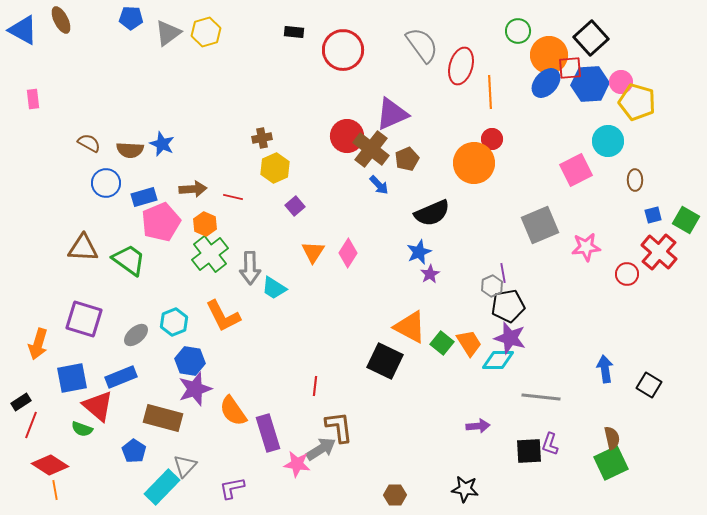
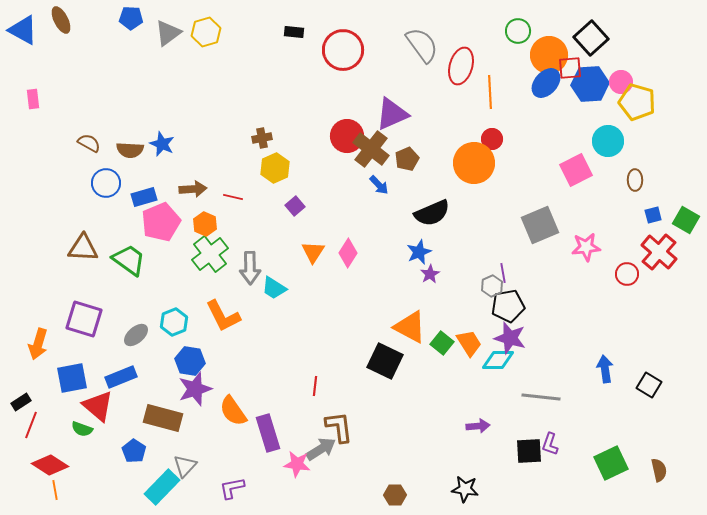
brown semicircle at (612, 438): moved 47 px right, 32 px down
